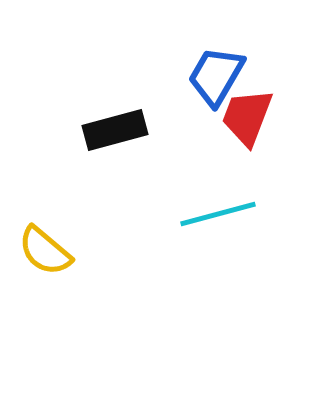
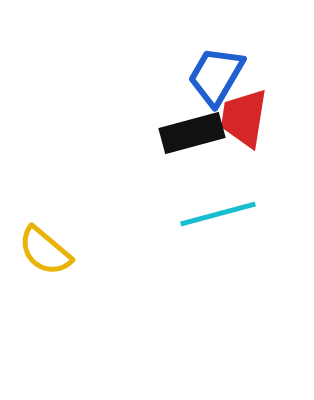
red trapezoid: moved 3 px left, 1 px down; rotated 12 degrees counterclockwise
black rectangle: moved 77 px right, 3 px down
